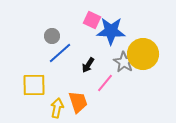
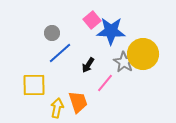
pink square: rotated 24 degrees clockwise
gray circle: moved 3 px up
